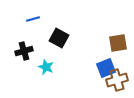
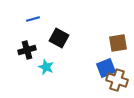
black cross: moved 3 px right, 1 px up
brown cross: rotated 35 degrees clockwise
